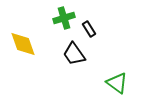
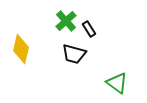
green cross: moved 2 px right, 3 px down; rotated 25 degrees counterclockwise
yellow diamond: moved 2 px left, 5 px down; rotated 32 degrees clockwise
black trapezoid: rotated 40 degrees counterclockwise
